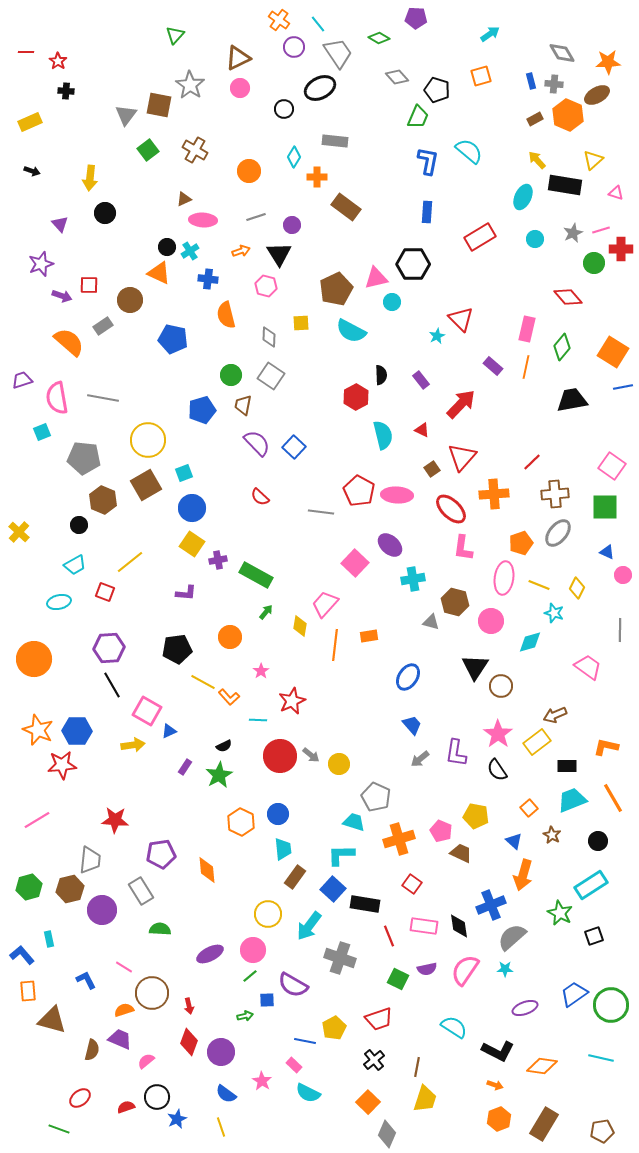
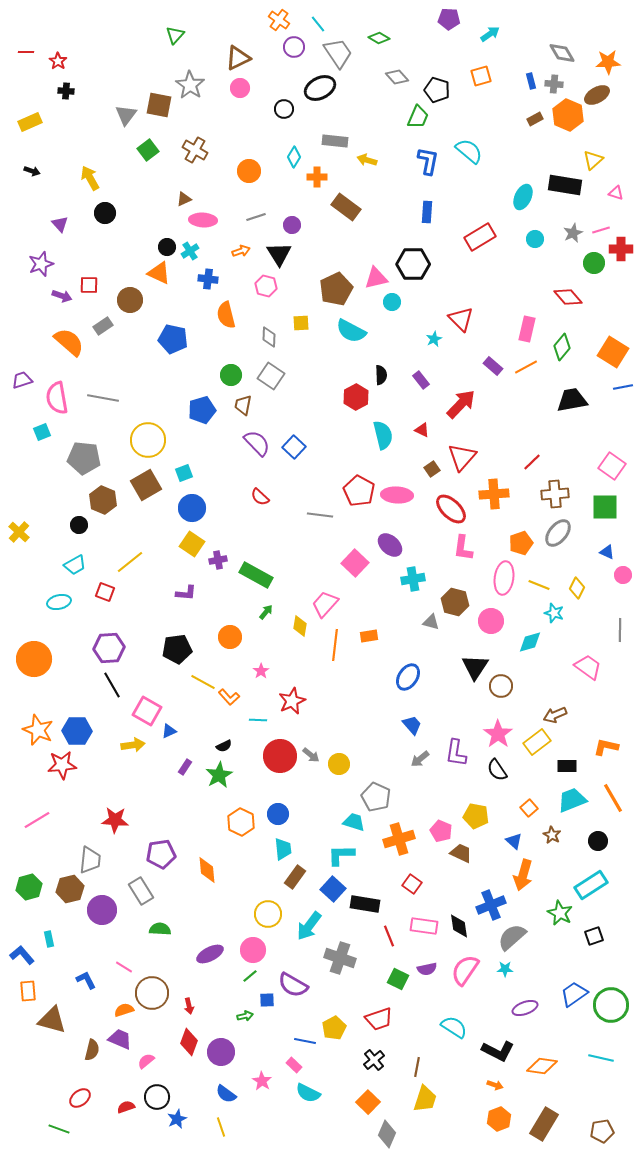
purple pentagon at (416, 18): moved 33 px right, 1 px down
yellow arrow at (537, 160): moved 170 px left; rotated 30 degrees counterclockwise
yellow arrow at (90, 178): rotated 145 degrees clockwise
cyan star at (437, 336): moved 3 px left, 3 px down
orange line at (526, 367): rotated 50 degrees clockwise
gray line at (321, 512): moved 1 px left, 3 px down
